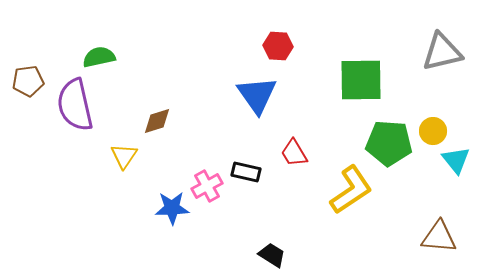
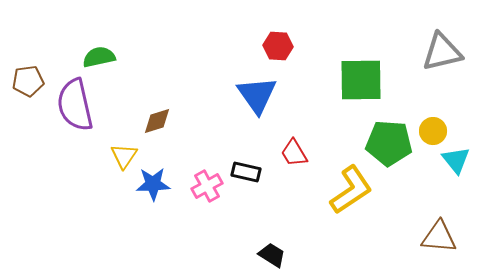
blue star: moved 19 px left, 24 px up
